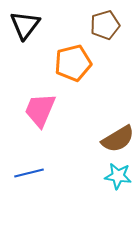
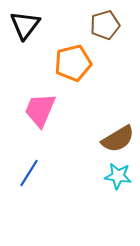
blue line: rotated 44 degrees counterclockwise
